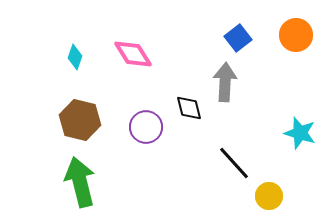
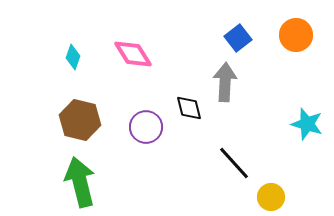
cyan diamond: moved 2 px left
cyan star: moved 7 px right, 9 px up
yellow circle: moved 2 px right, 1 px down
